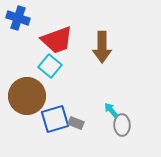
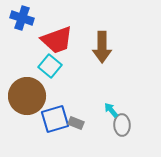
blue cross: moved 4 px right
